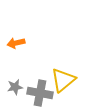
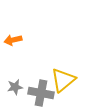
orange arrow: moved 3 px left, 3 px up
gray cross: moved 1 px right
